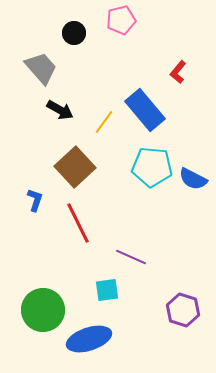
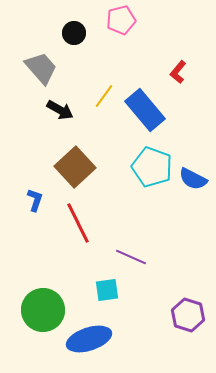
yellow line: moved 26 px up
cyan pentagon: rotated 15 degrees clockwise
purple hexagon: moved 5 px right, 5 px down
